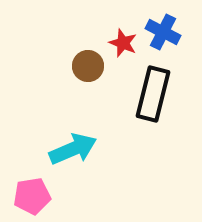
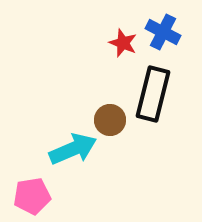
brown circle: moved 22 px right, 54 px down
